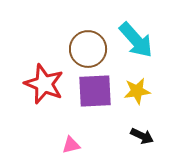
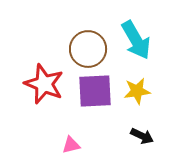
cyan arrow: rotated 12 degrees clockwise
